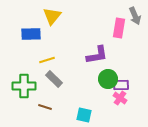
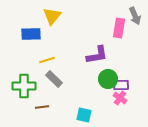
brown line: moved 3 px left; rotated 24 degrees counterclockwise
